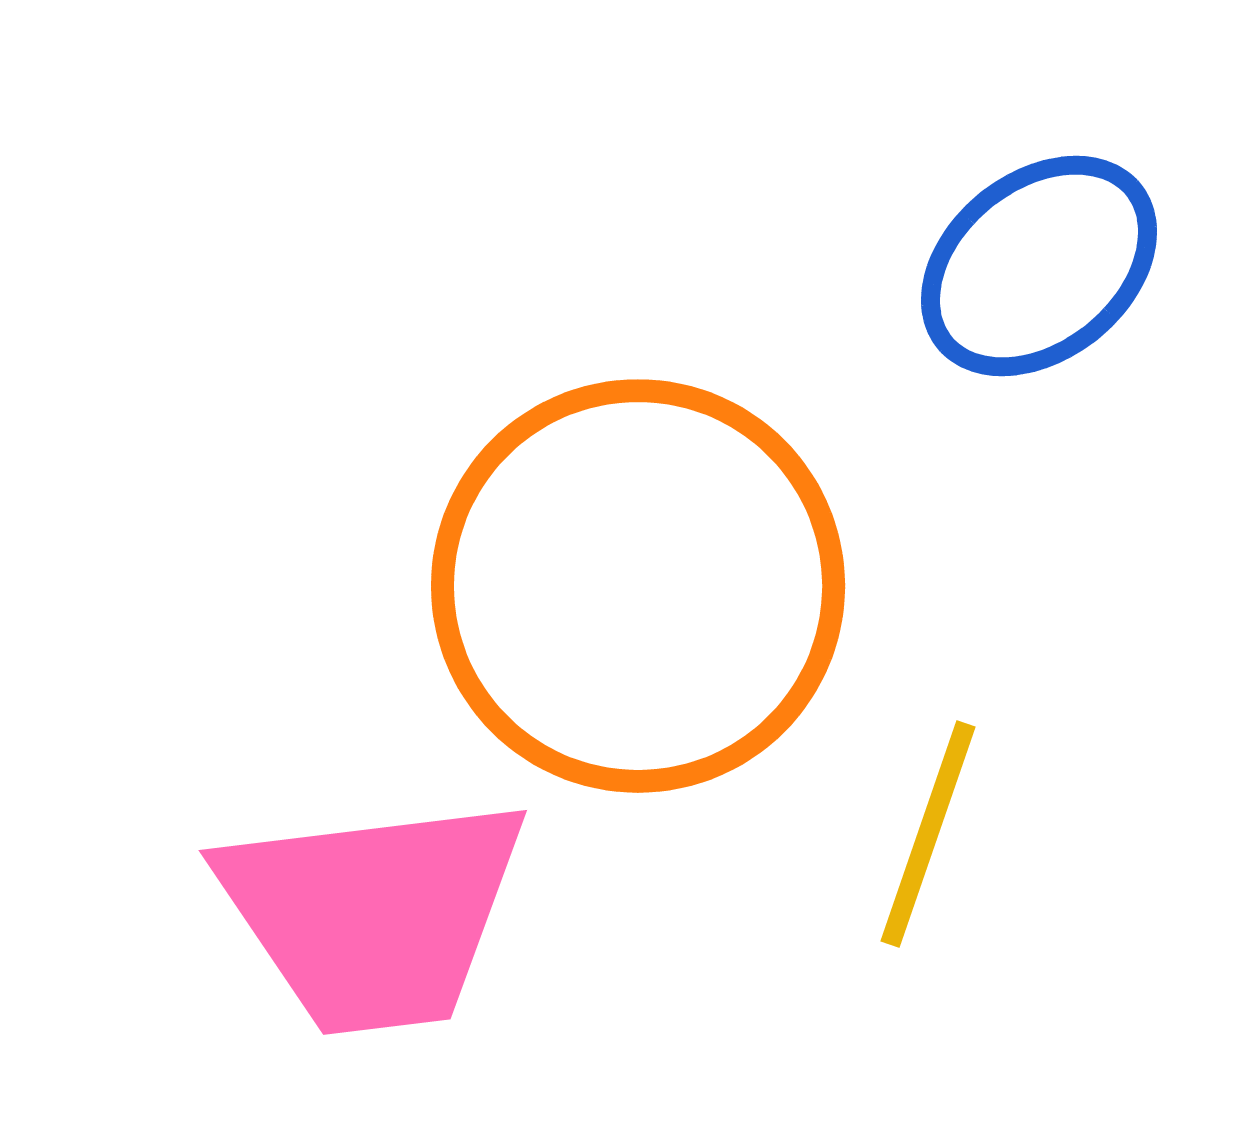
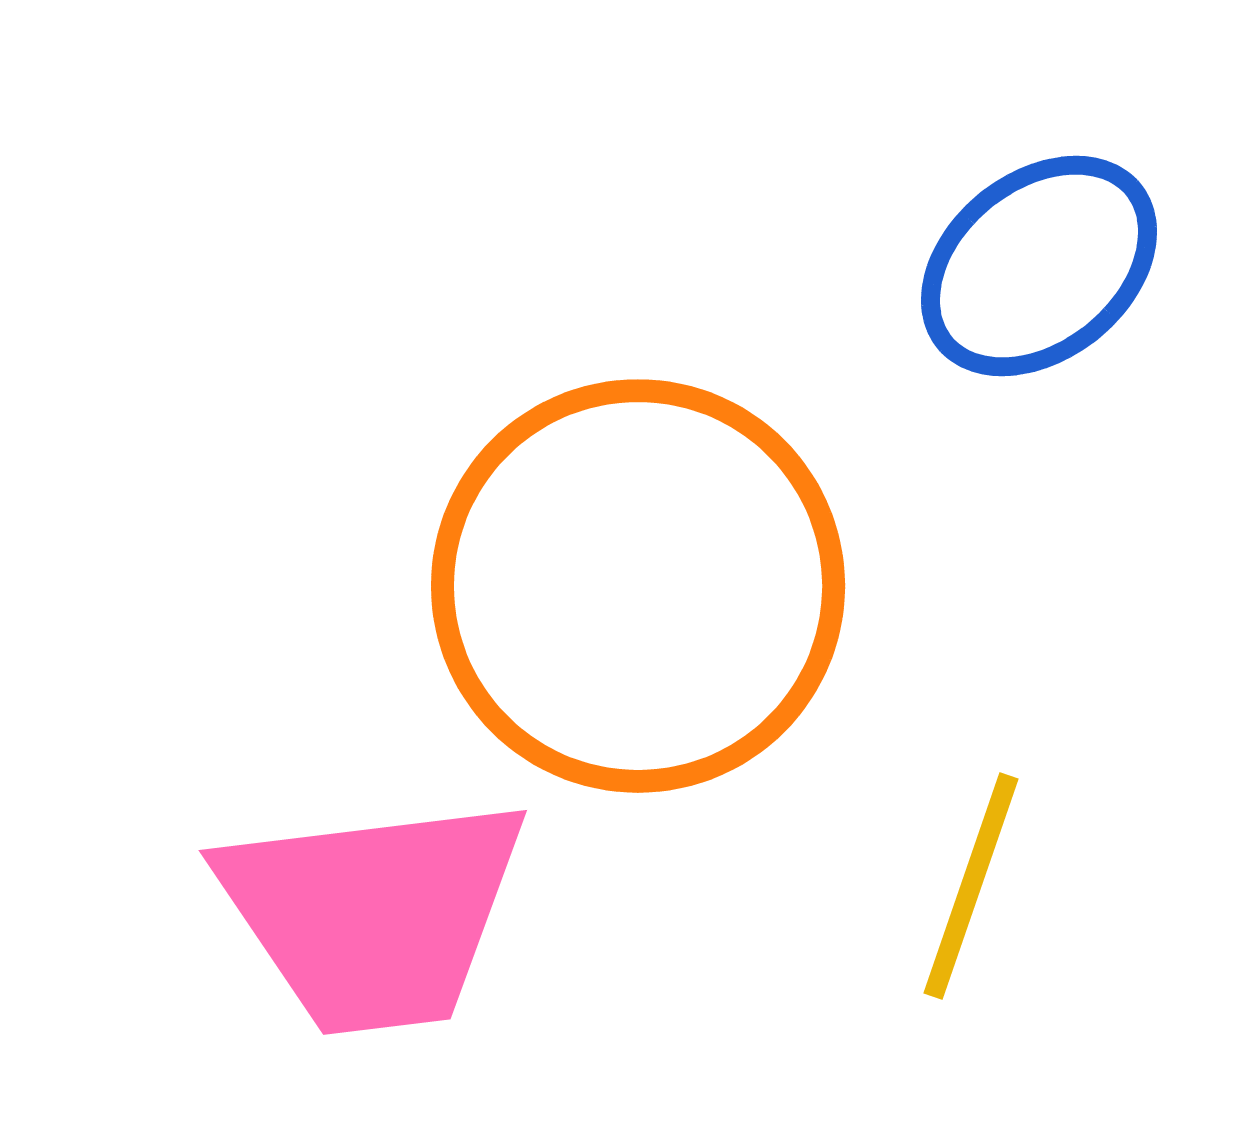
yellow line: moved 43 px right, 52 px down
